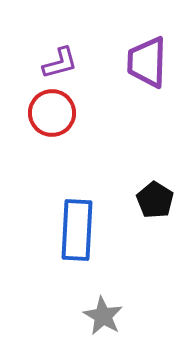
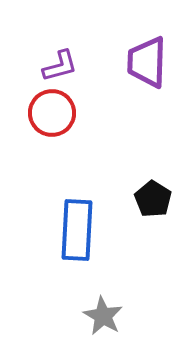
purple L-shape: moved 3 px down
black pentagon: moved 2 px left, 1 px up
